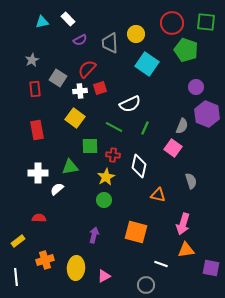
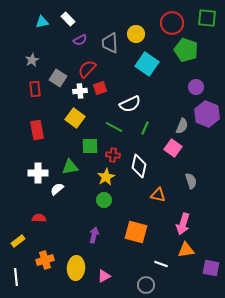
green square at (206, 22): moved 1 px right, 4 px up
